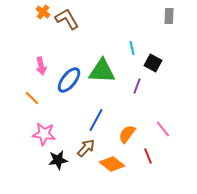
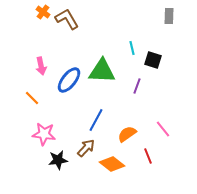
black square: moved 3 px up; rotated 12 degrees counterclockwise
orange semicircle: rotated 18 degrees clockwise
